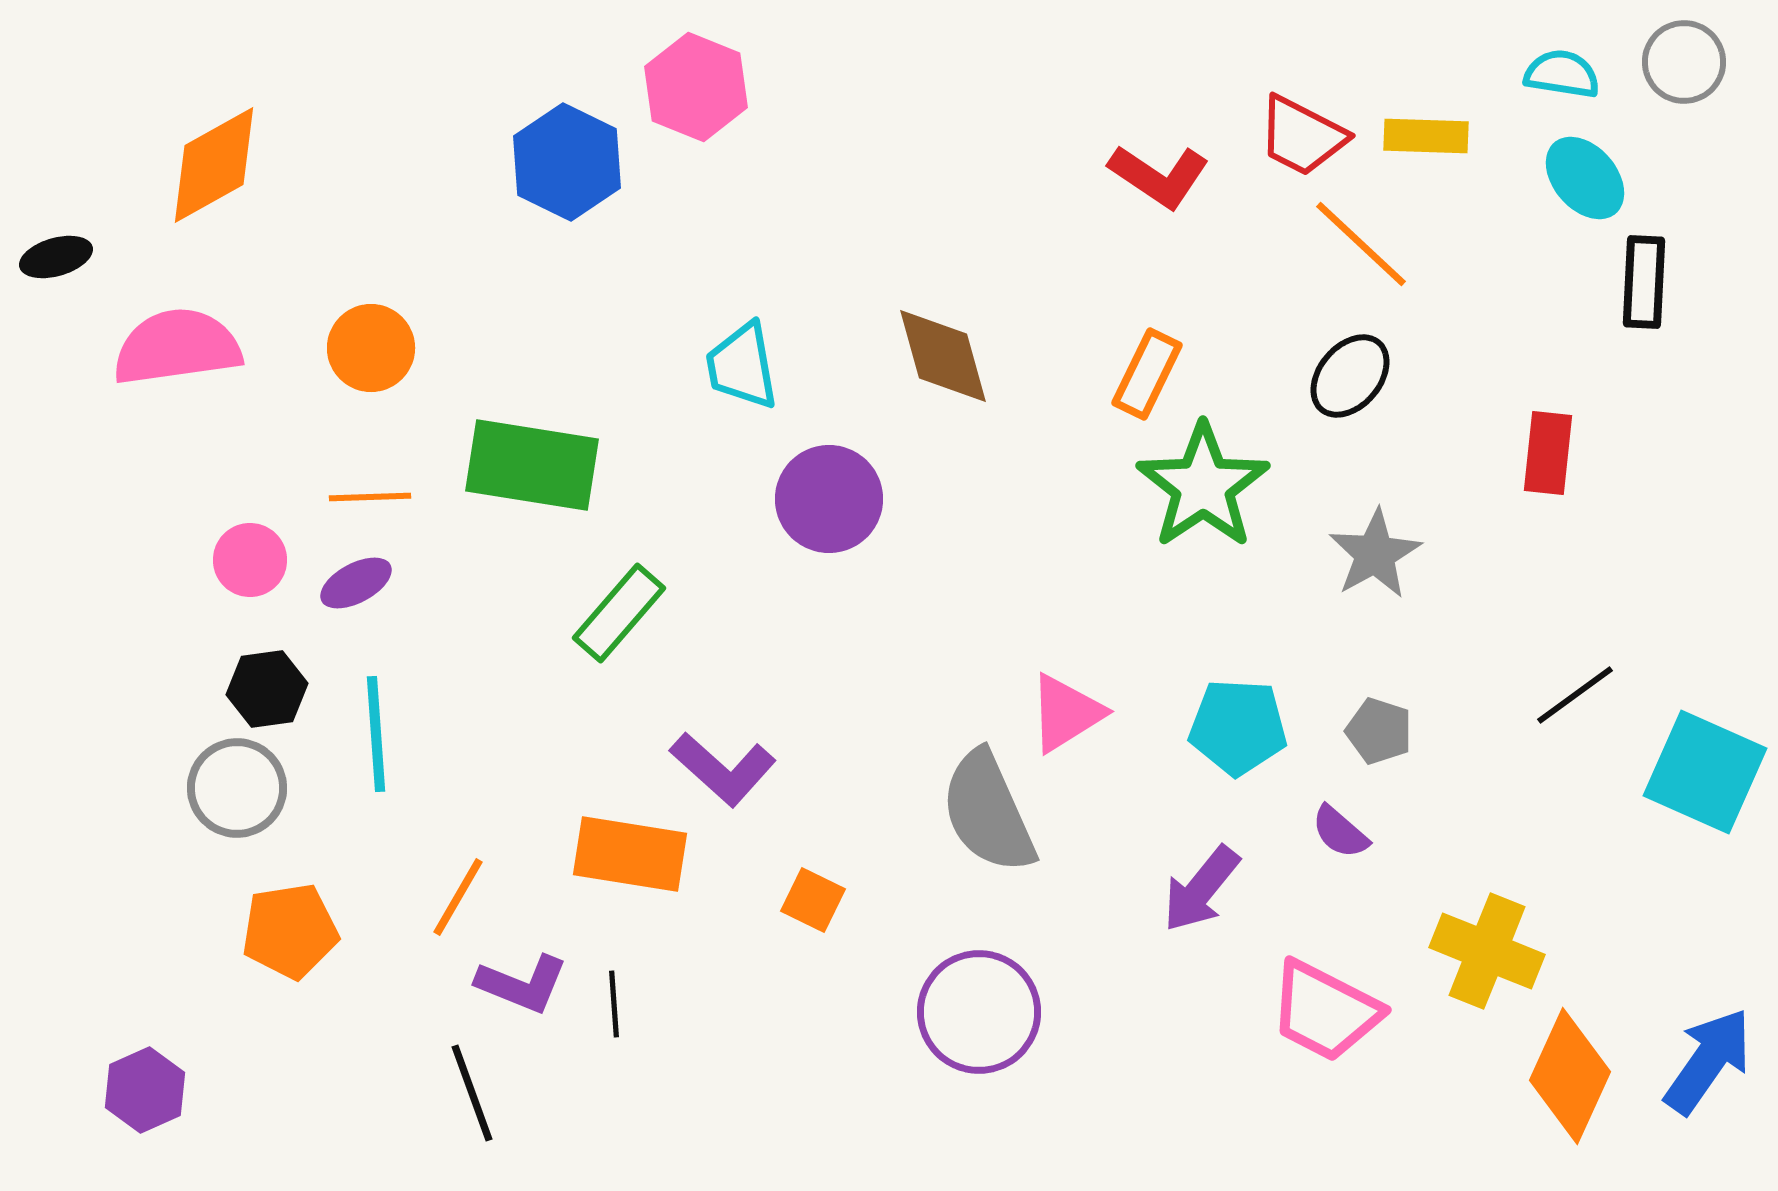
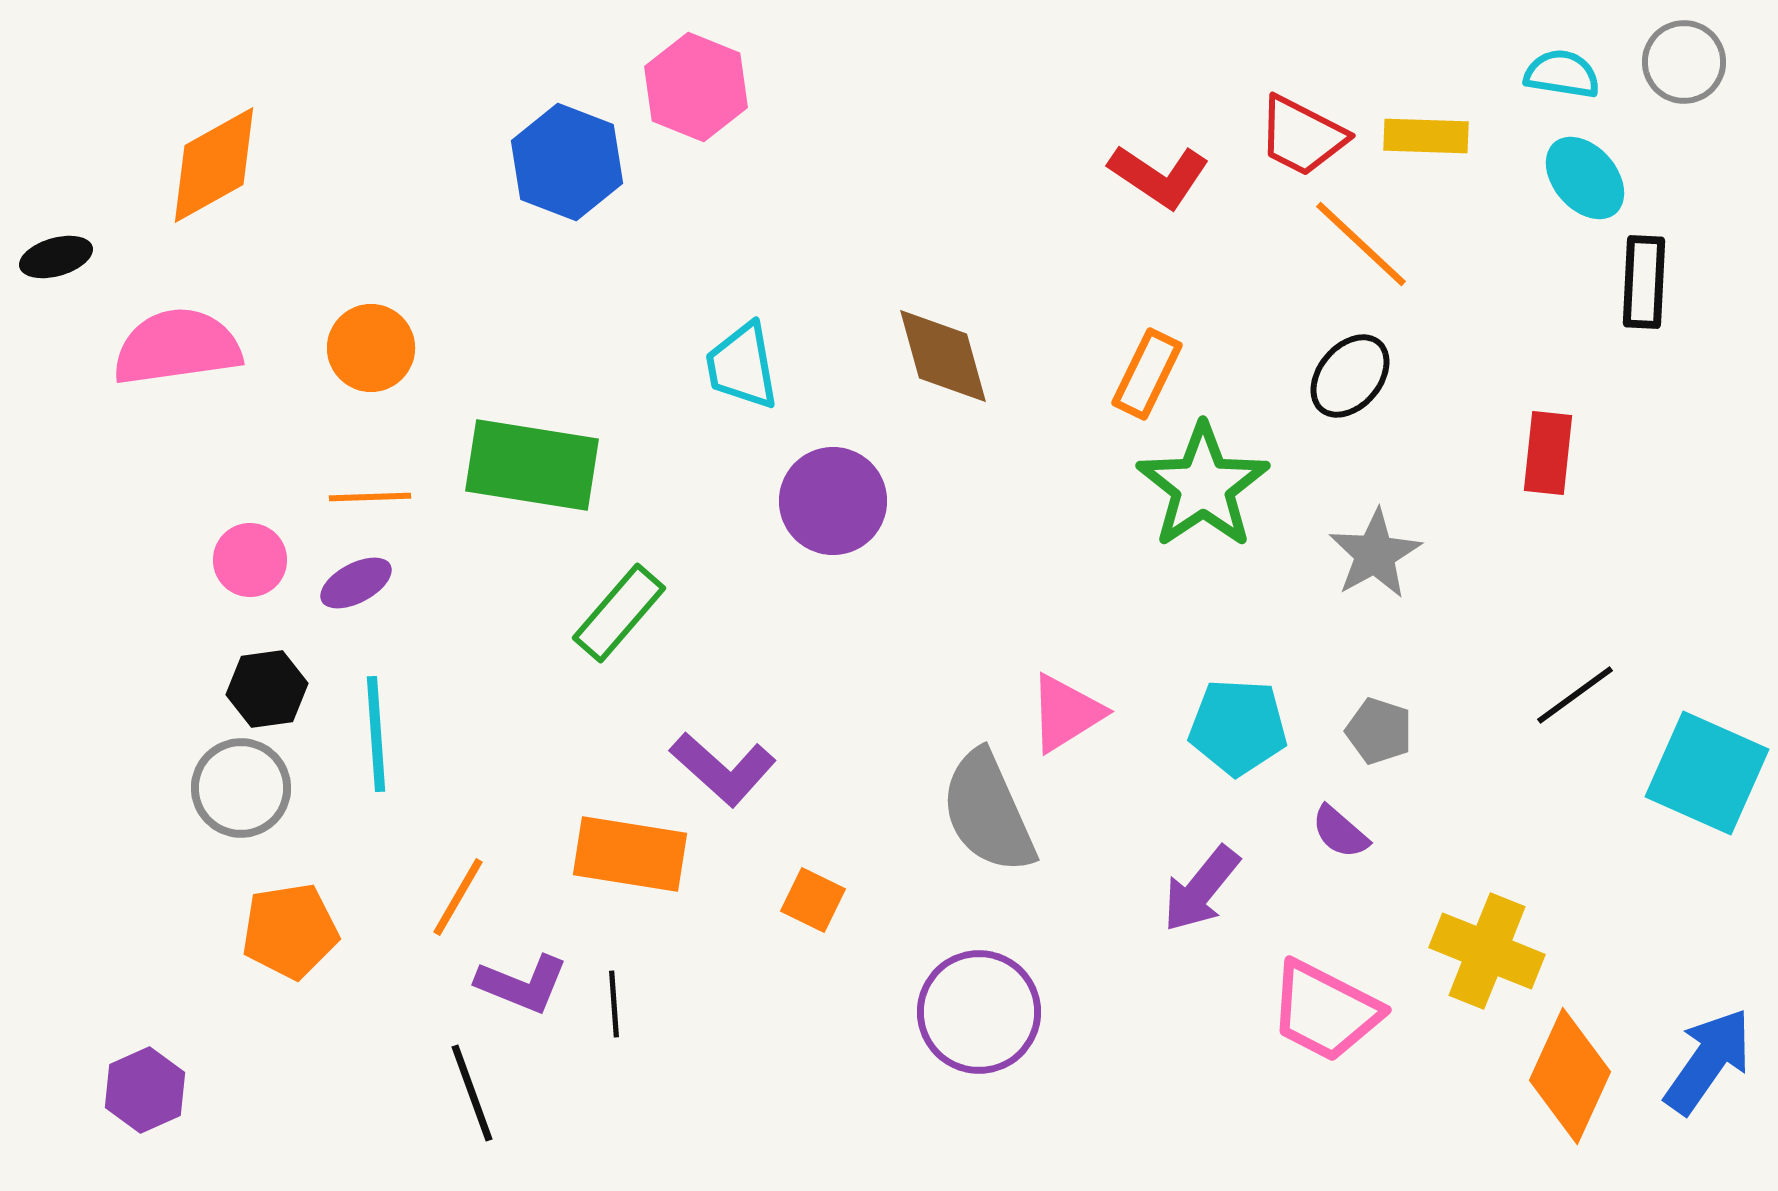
blue hexagon at (567, 162): rotated 5 degrees counterclockwise
purple circle at (829, 499): moved 4 px right, 2 px down
cyan square at (1705, 772): moved 2 px right, 1 px down
gray circle at (237, 788): moved 4 px right
